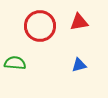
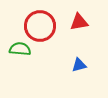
green semicircle: moved 5 px right, 14 px up
